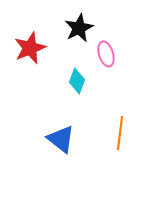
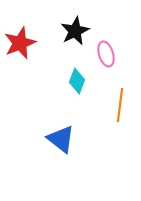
black star: moved 4 px left, 3 px down
red star: moved 10 px left, 5 px up
orange line: moved 28 px up
